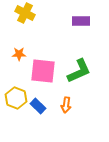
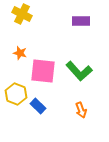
yellow cross: moved 3 px left, 1 px down
orange star: moved 1 px right, 1 px up; rotated 16 degrees clockwise
green L-shape: rotated 72 degrees clockwise
yellow hexagon: moved 4 px up
orange arrow: moved 15 px right, 5 px down; rotated 28 degrees counterclockwise
